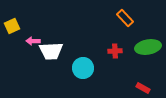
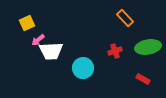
yellow square: moved 15 px right, 3 px up
pink arrow: moved 5 px right, 1 px up; rotated 40 degrees counterclockwise
red cross: rotated 16 degrees counterclockwise
red rectangle: moved 9 px up
